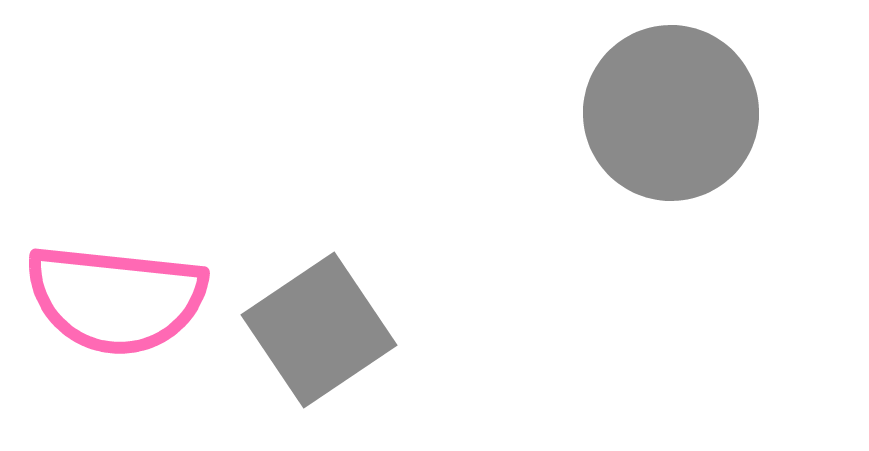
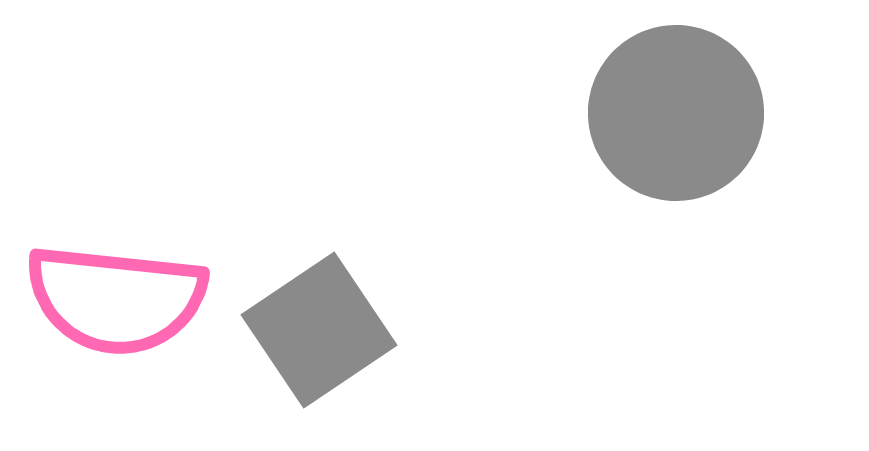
gray circle: moved 5 px right
